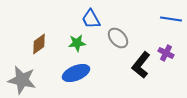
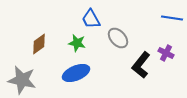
blue line: moved 1 px right, 1 px up
green star: rotated 18 degrees clockwise
